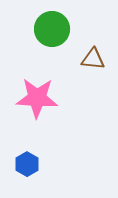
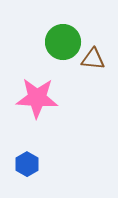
green circle: moved 11 px right, 13 px down
